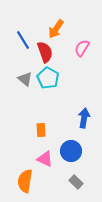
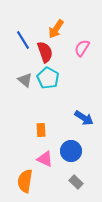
gray triangle: moved 1 px down
blue arrow: rotated 114 degrees clockwise
